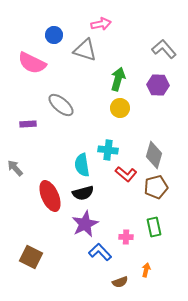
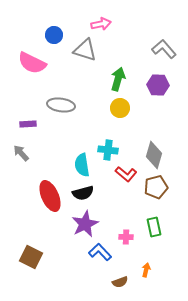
gray ellipse: rotated 32 degrees counterclockwise
gray arrow: moved 6 px right, 15 px up
